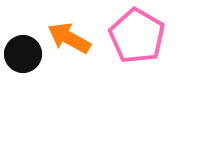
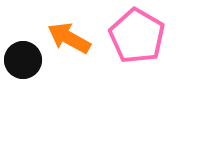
black circle: moved 6 px down
